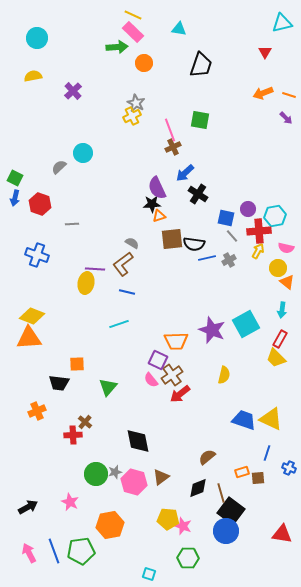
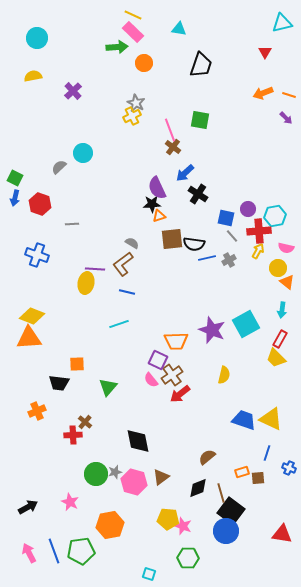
brown cross at (173, 147): rotated 28 degrees counterclockwise
